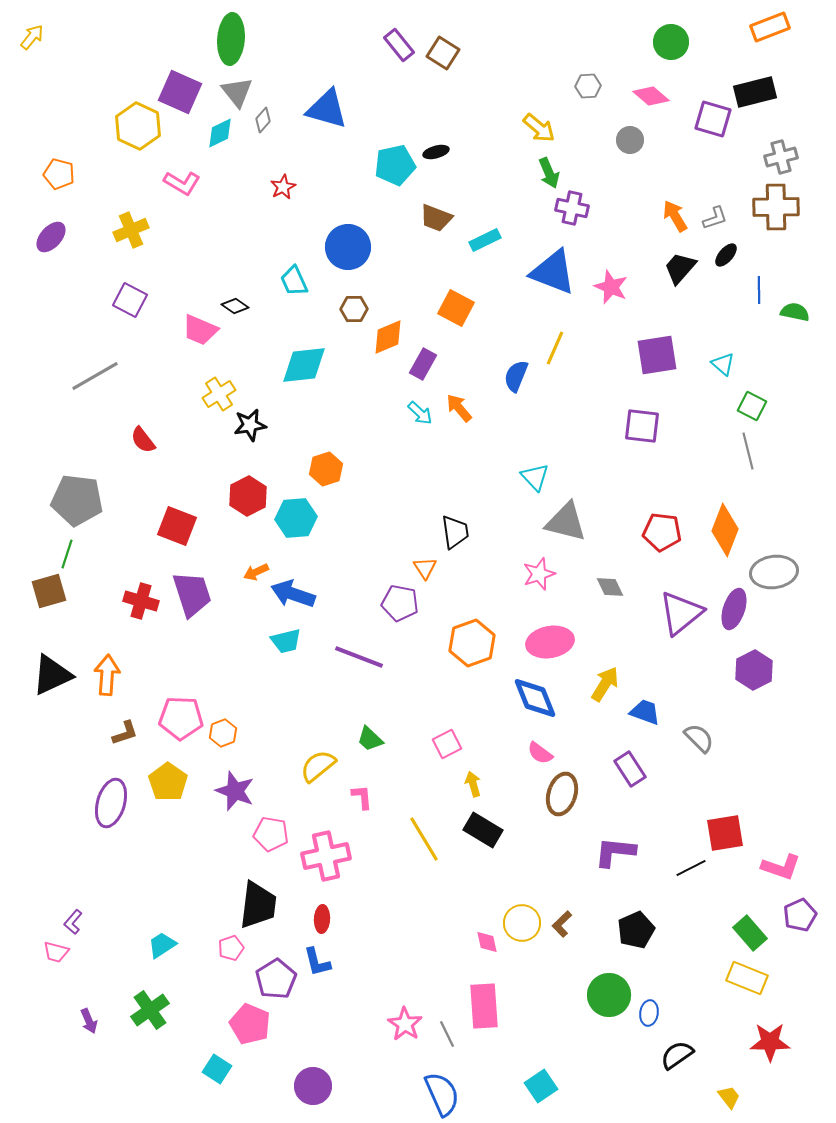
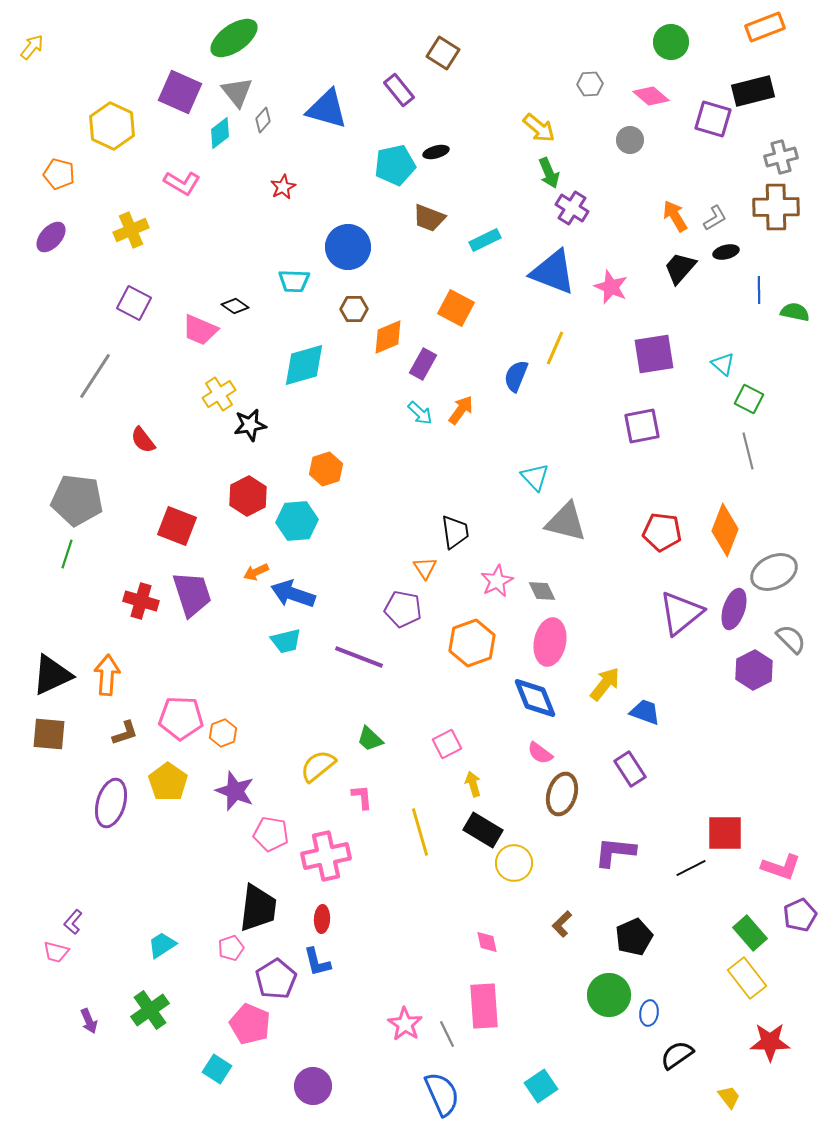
orange rectangle at (770, 27): moved 5 px left
yellow arrow at (32, 37): moved 10 px down
green ellipse at (231, 39): moved 3 px right, 1 px up; rotated 51 degrees clockwise
purple rectangle at (399, 45): moved 45 px down
gray hexagon at (588, 86): moved 2 px right, 2 px up
black rectangle at (755, 92): moved 2 px left, 1 px up
yellow hexagon at (138, 126): moved 26 px left
cyan diamond at (220, 133): rotated 12 degrees counterclockwise
purple cross at (572, 208): rotated 20 degrees clockwise
brown trapezoid at (436, 218): moved 7 px left
gray L-shape at (715, 218): rotated 12 degrees counterclockwise
black ellipse at (726, 255): moved 3 px up; rotated 35 degrees clockwise
cyan trapezoid at (294, 281): rotated 64 degrees counterclockwise
purple square at (130, 300): moved 4 px right, 3 px down
purple square at (657, 355): moved 3 px left, 1 px up
cyan diamond at (304, 365): rotated 9 degrees counterclockwise
gray line at (95, 376): rotated 27 degrees counterclockwise
green square at (752, 406): moved 3 px left, 7 px up
orange arrow at (459, 408): moved 2 px right, 2 px down; rotated 76 degrees clockwise
purple square at (642, 426): rotated 18 degrees counterclockwise
cyan hexagon at (296, 518): moved 1 px right, 3 px down
gray ellipse at (774, 572): rotated 18 degrees counterclockwise
pink star at (539, 574): moved 42 px left, 7 px down; rotated 8 degrees counterclockwise
gray diamond at (610, 587): moved 68 px left, 4 px down
brown square at (49, 591): moved 143 px down; rotated 21 degrees clockwise
purple pentagon at (400, 603): moved 3 px right, 6 px down
pink ellipse at (550, 642): rotated 69 degrees counterclockwise
yellow arrow at (605, 684): rotated 6 degrees clockwise
gray semicircle at (699, 738): moved 92 px right, 99 px up
red square at (725, 833): rotated 9 degrees clockwise
yellow line at (424, 839): moved 4 px left, 7 px up; rotated 15 degrees clockwise
black trapezoid at (258, 905): moved 3 px down
yellow circle at (522, 923): moved 8 px left, 60 px up
black pentagon at (636, 930): moved 2 px left, 7 px down
yellow rectangle at (747, 978): rotated 30 degrees clockwise
